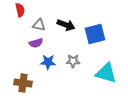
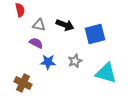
black arrow: moved 1 px left
purple semicircle: rotated 136 degrees counterclockwise
gray star: moved 2 px right; rotated 24 degrees counterclockwise
brown cross: rotated 18 degrees clockwise
